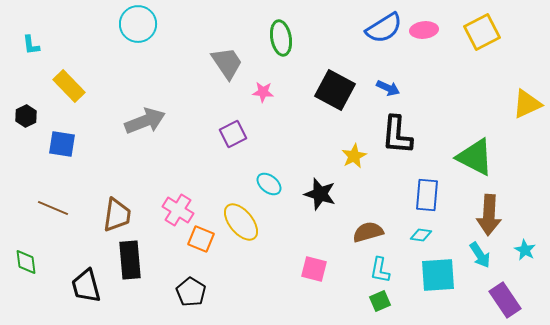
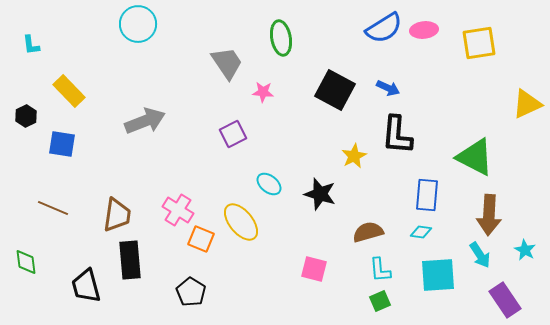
yellow square at (482, 32): moved 3 px left, 11 px down; rotated 18 degrees clockwise
yellow rectangle at (69, 86): moved 5 px down
cyan diamond at (421, 235): moved 3 px up
cyan L-shape at (380, 270): rotated 16 degrees counterclockwise
